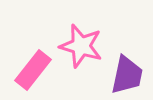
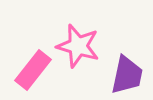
pink star: moved 3 px left
